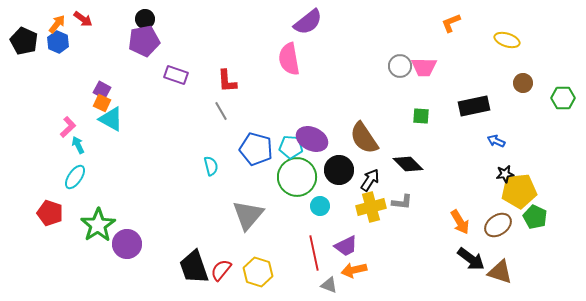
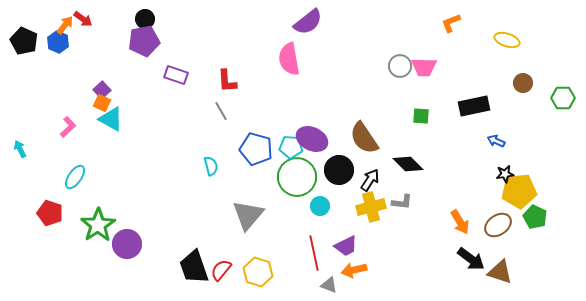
orange arrow at (57, 24): moved 8 px right, 1 px down
purple square at (102, 90): rotated 18 degrees clockwise
cyan arrow at (78, 145): moved 58 px left, 4 px down
